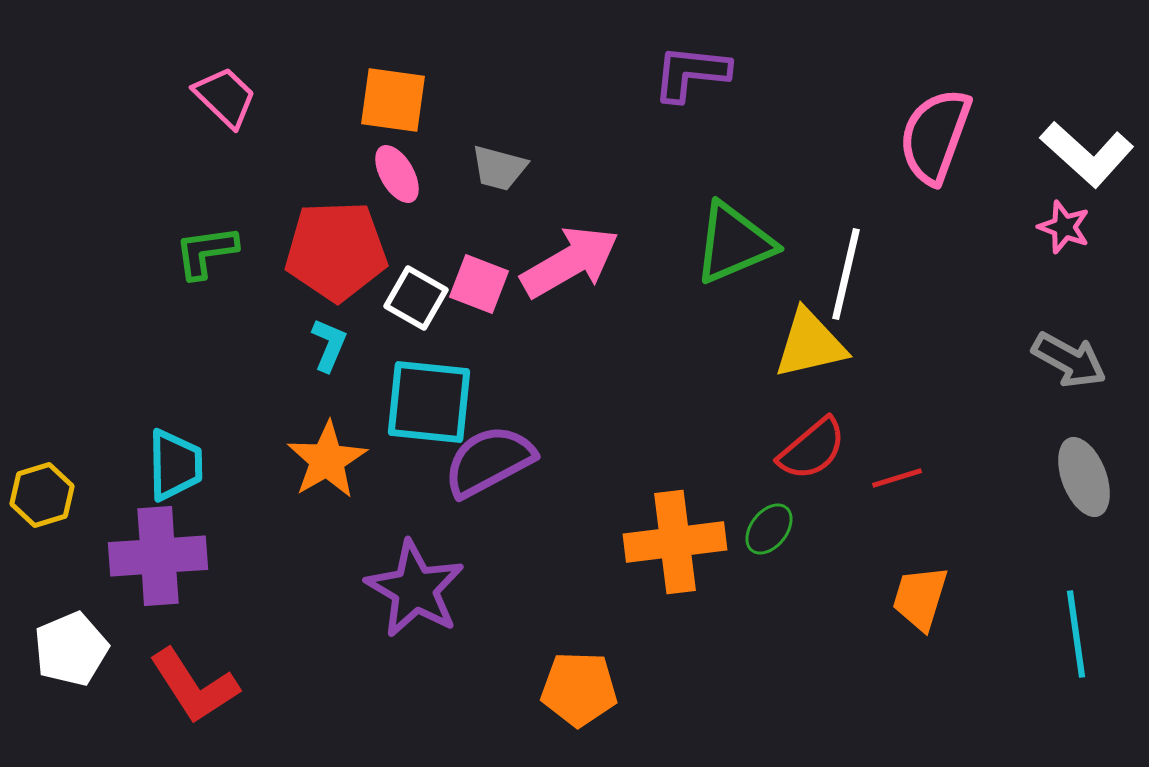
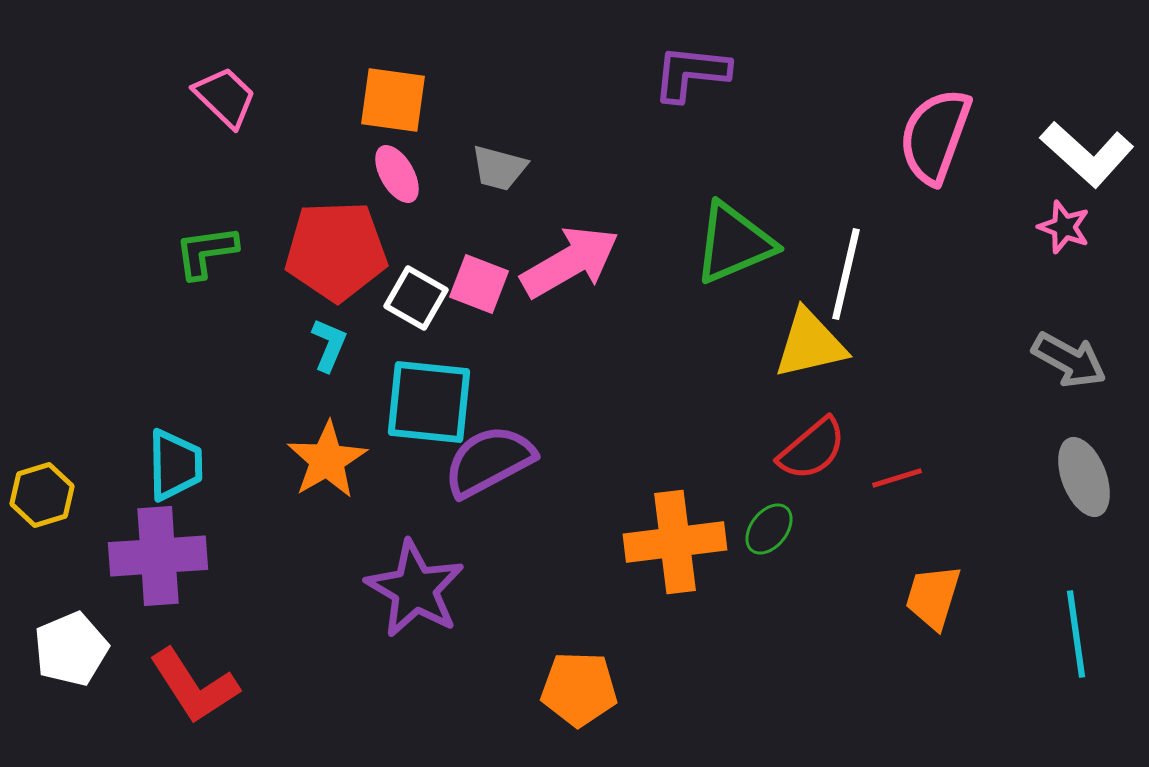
orange trapezoid: moved 13 px right, 1 px up
